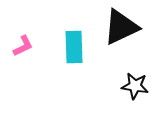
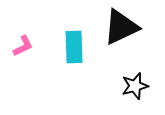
black star: rotated 24 degrees counterclockwise
